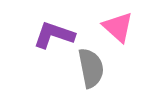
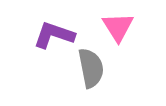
pink triangle: rotated 16 degrees clockwise
